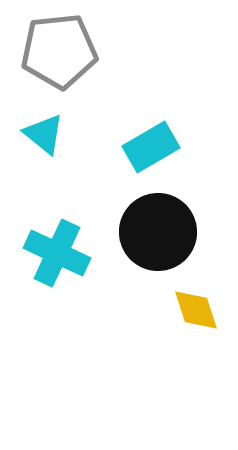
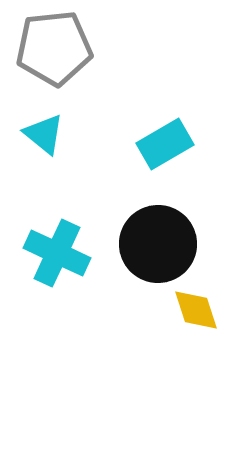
gray pentagon: moved 5 px left, 3 px up
cyan rectangle: moved 14 px right, 3 px up
black circle: moved 12 px down
